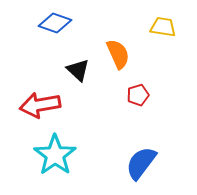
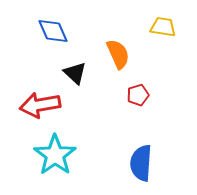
blue diamond: moved 2 px left, 8 px down; rotated 48 degrees clockwise
black triangle: moved 3 px left, 3 px down
blue semicircle: rotated 33 degrees counterclockwise
